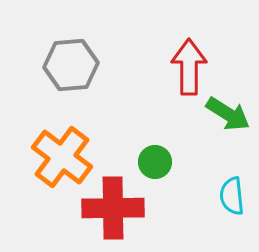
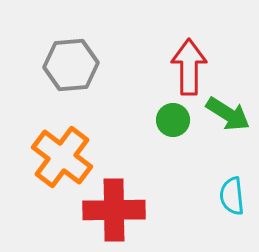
green circle: moved 18 px right, 42 px up
red cross: moved 1 px right, 2 px down
